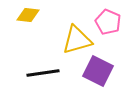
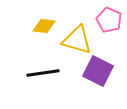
yellow diamond: moved 16 px right, 11 px down
pink pentagon: moved 1 px right, 2 px up
yellow triangle: rotated 32 degrees clockwise
